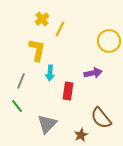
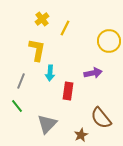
yellow line: moved 5 px right, 1 px up
